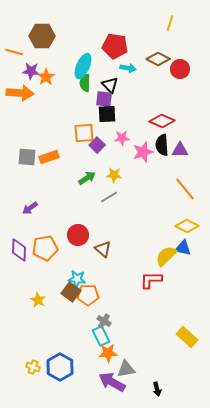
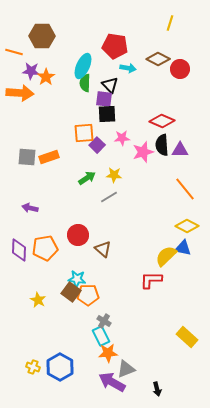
purple arrow at (30, 208): rotated 49 degrees clockwise
gray triangle at (126, 369): rotated 12 degrees counterclockwise
